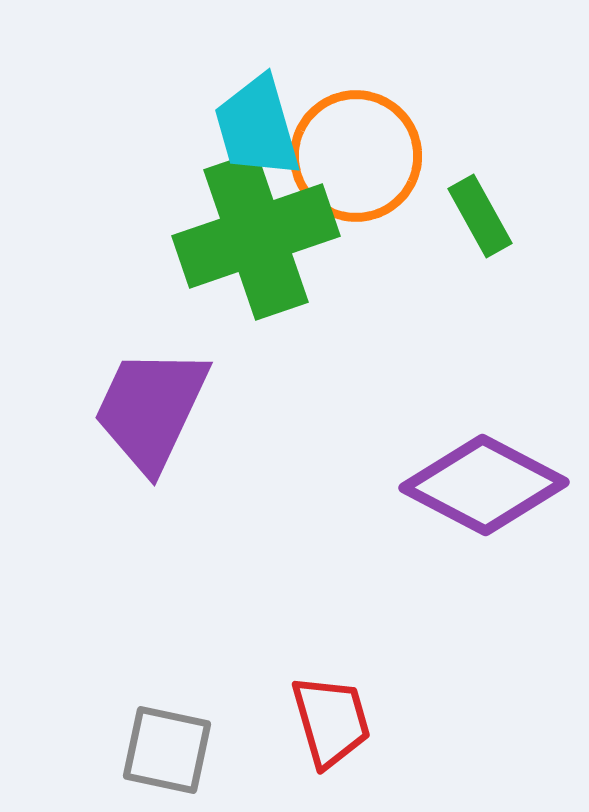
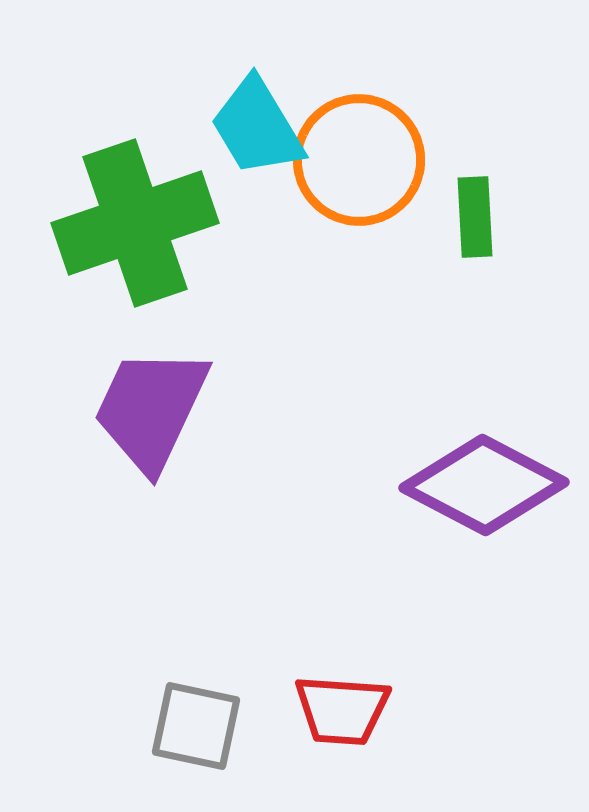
cyan trapezoid: rotated 15 degrees counterclockwise
orange circle: moved 3 px right, 4 px down
green rectangle: moved 5 px left, 1 px down; rotated 26 degrees clockwise
green cross: moved 121 px left, 13 px up
red trapezoid: moved 11 px right, 11 px up; rotated 110 degrees clockwise
gray square: moved 29 px right, 24 px up
